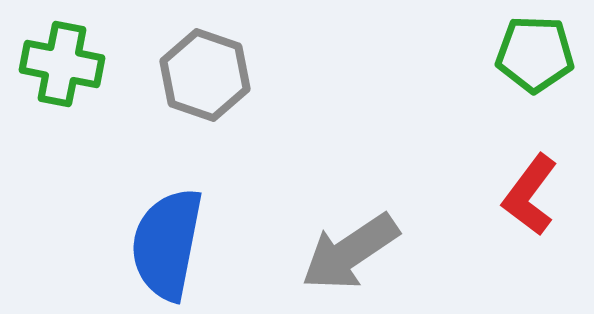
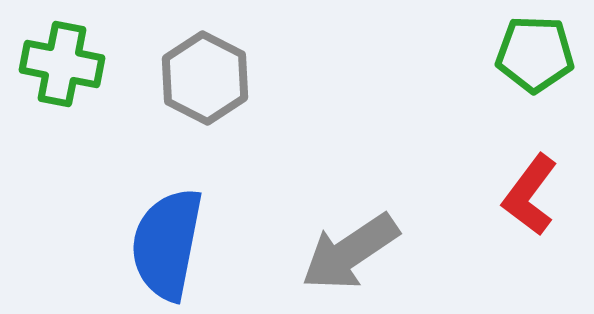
gray hexagon: moved 3 px down; rotated 8 degrees clockwise
